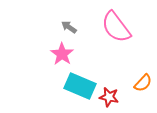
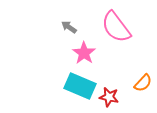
pink star: moved 22 px right, 1 px up
